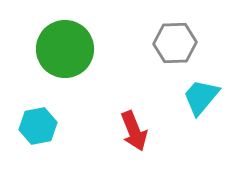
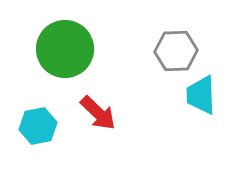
gray hexagon: moved 1 px right, 8 px down
cyan trapezoid: moved 2 px up; rotated 42 degrees counterclockwise
red arrow: moved 36 px left, 18 px up; rotated 24 degrees counterclockwise
